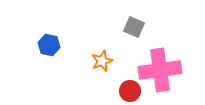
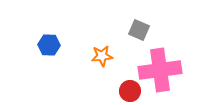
gray square: moved 5 px right, 3 px down
blue hexagon: rotated 10 degrees counterclockwise
orange star: moved 5 px up; rotated 15 degrees clockwise
